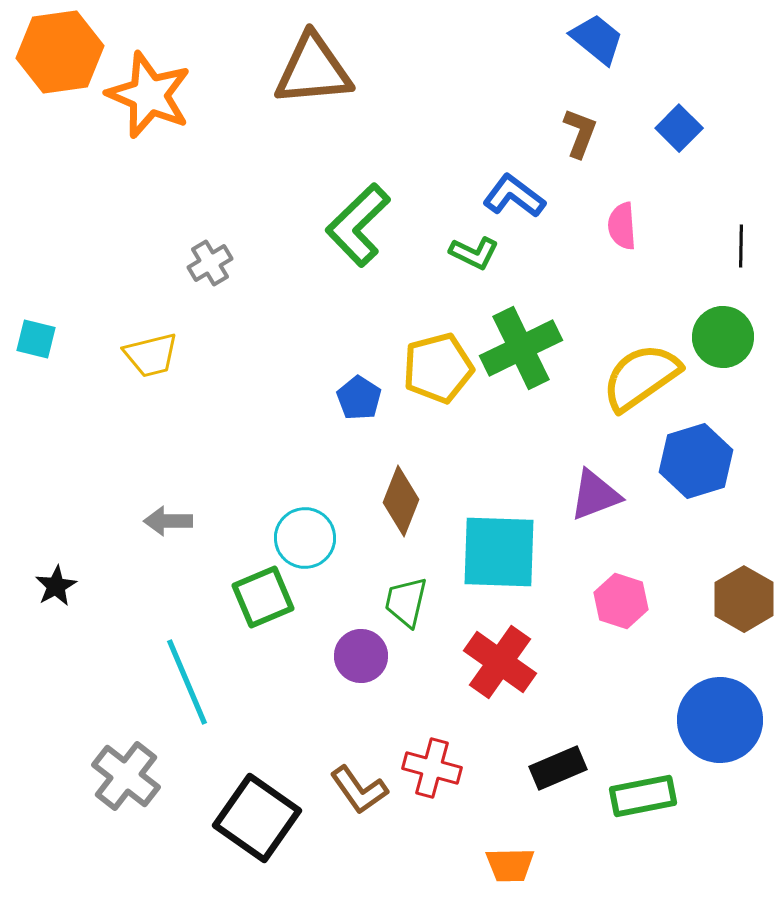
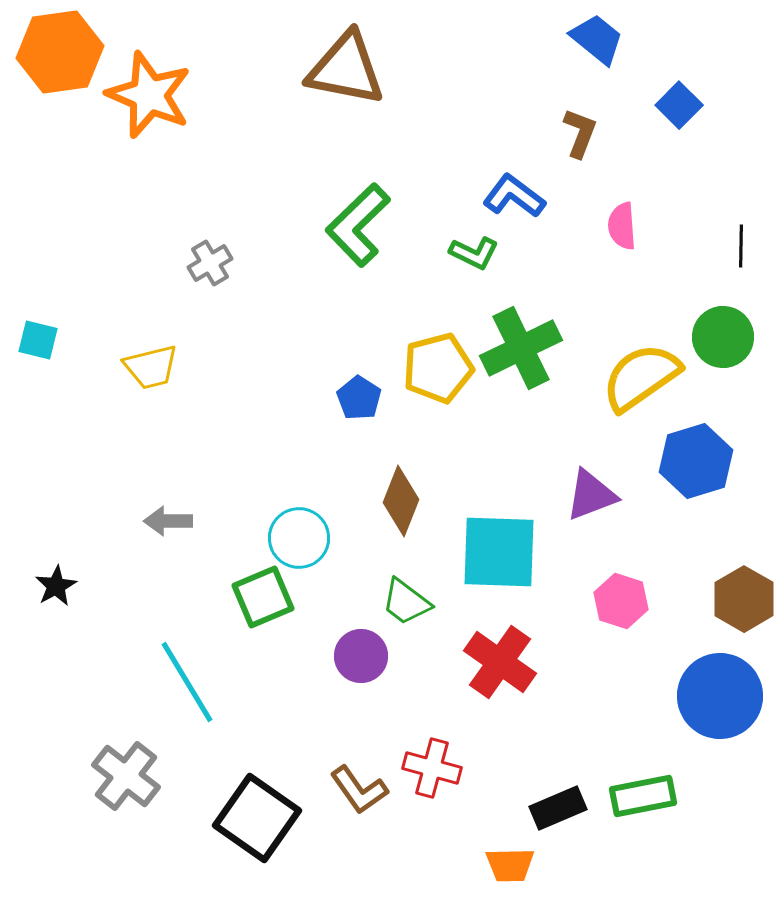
brown triangle at (313, 70): moved 33 px right, 1 px up; rotated 16 degrees clockwise
blue square at (679, 128): moved 23 px up
cyan square at (36, 339): moved 2 px right, 1 px down
yellow trapezoid at (151, 355): moved 12 px down
purple triangle at (595, 495): moved 4 px left
cyan circle at (305, 538): moved 6 px left
green trapezoid at (406, 602): rotated 66 degrees counterclockwise
cyan line at (187, 682): rotated 8 degrees counterclockwise
blue circle at (720, 720): moved 24 px up
black rectangle at (558, 768): moved 40 px down
